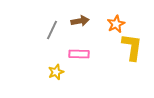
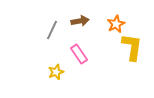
pink rectangle: rotated 54 degrees clockwise
